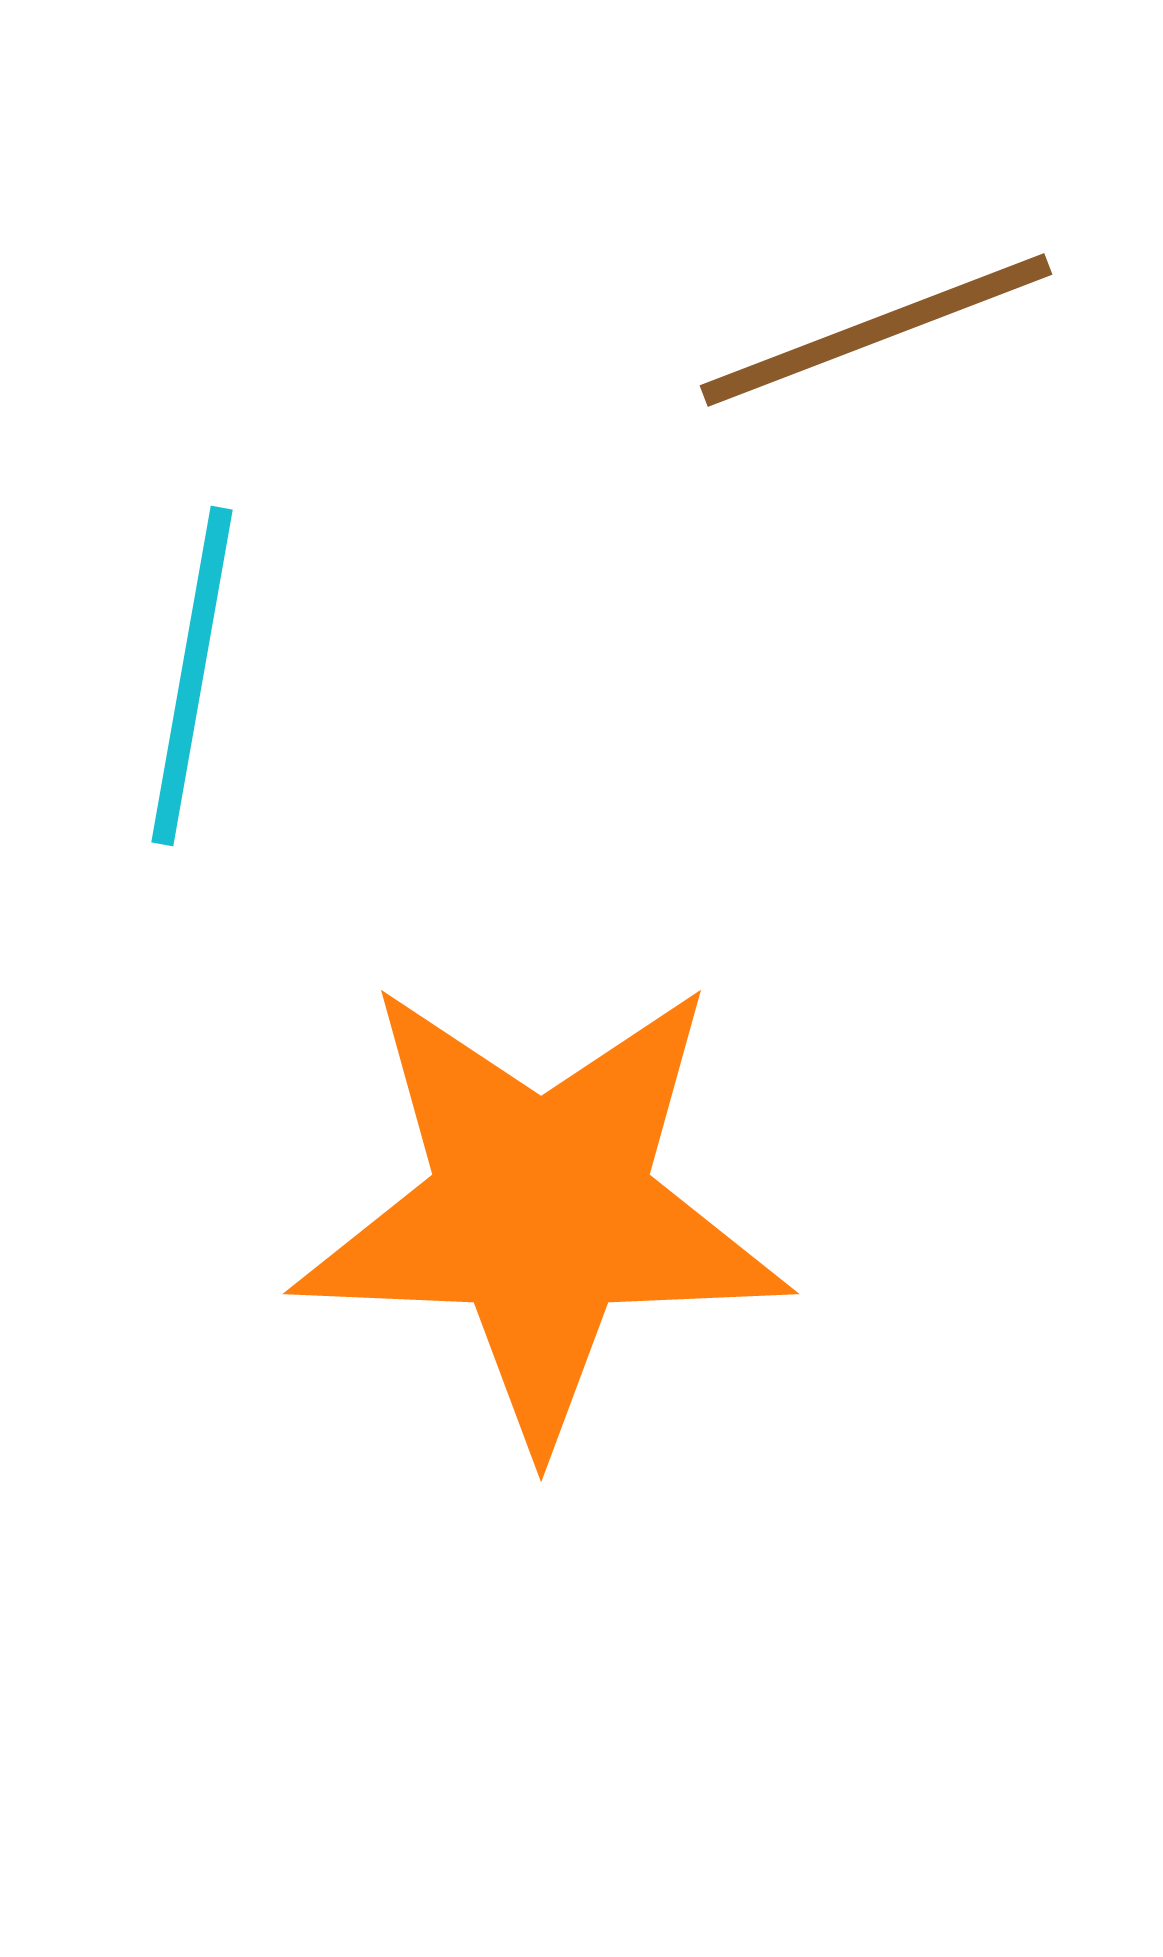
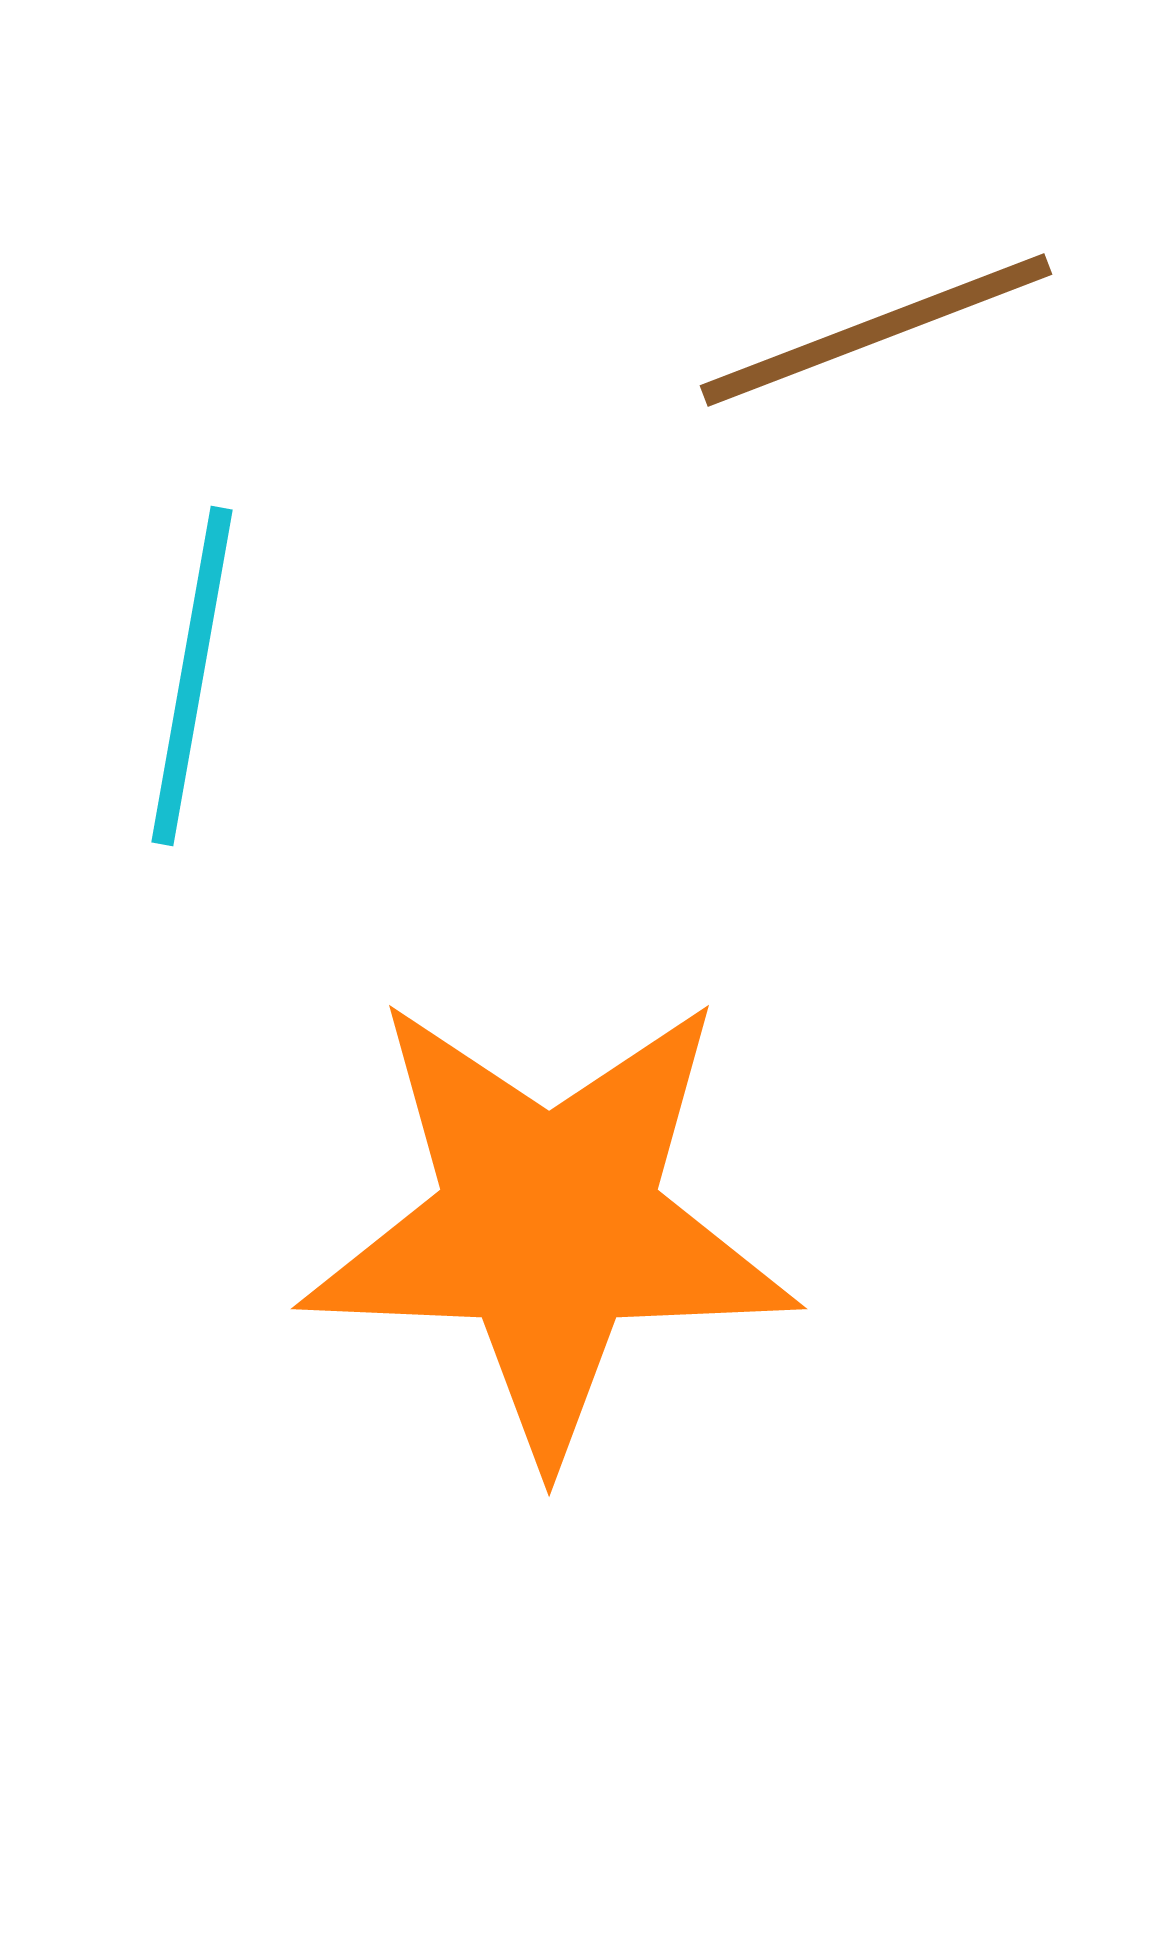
orange star: moved 8 px right, 15 px down
